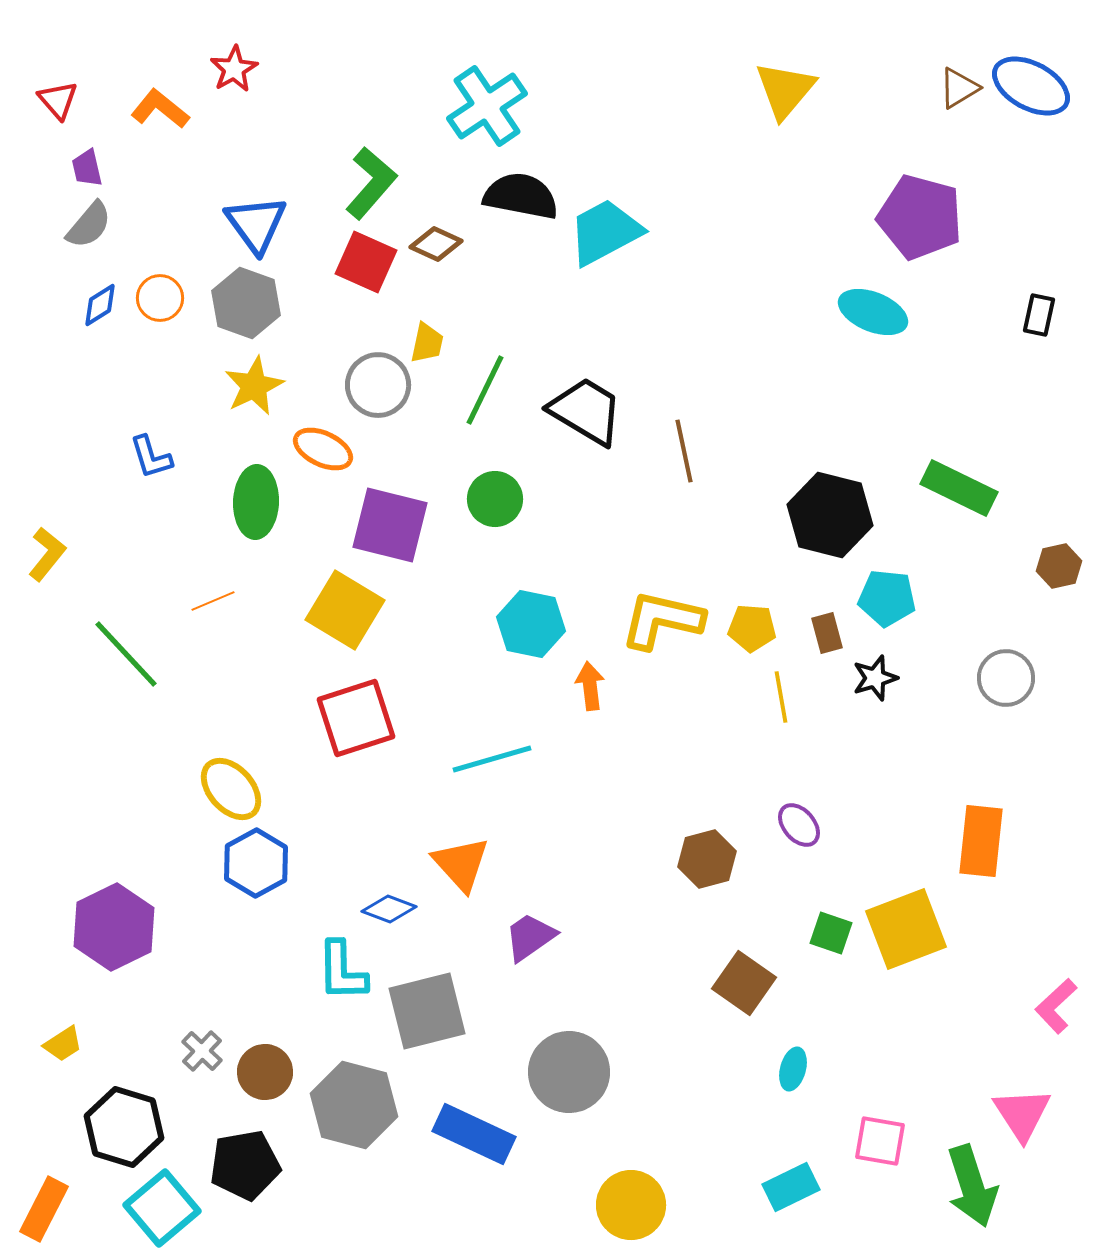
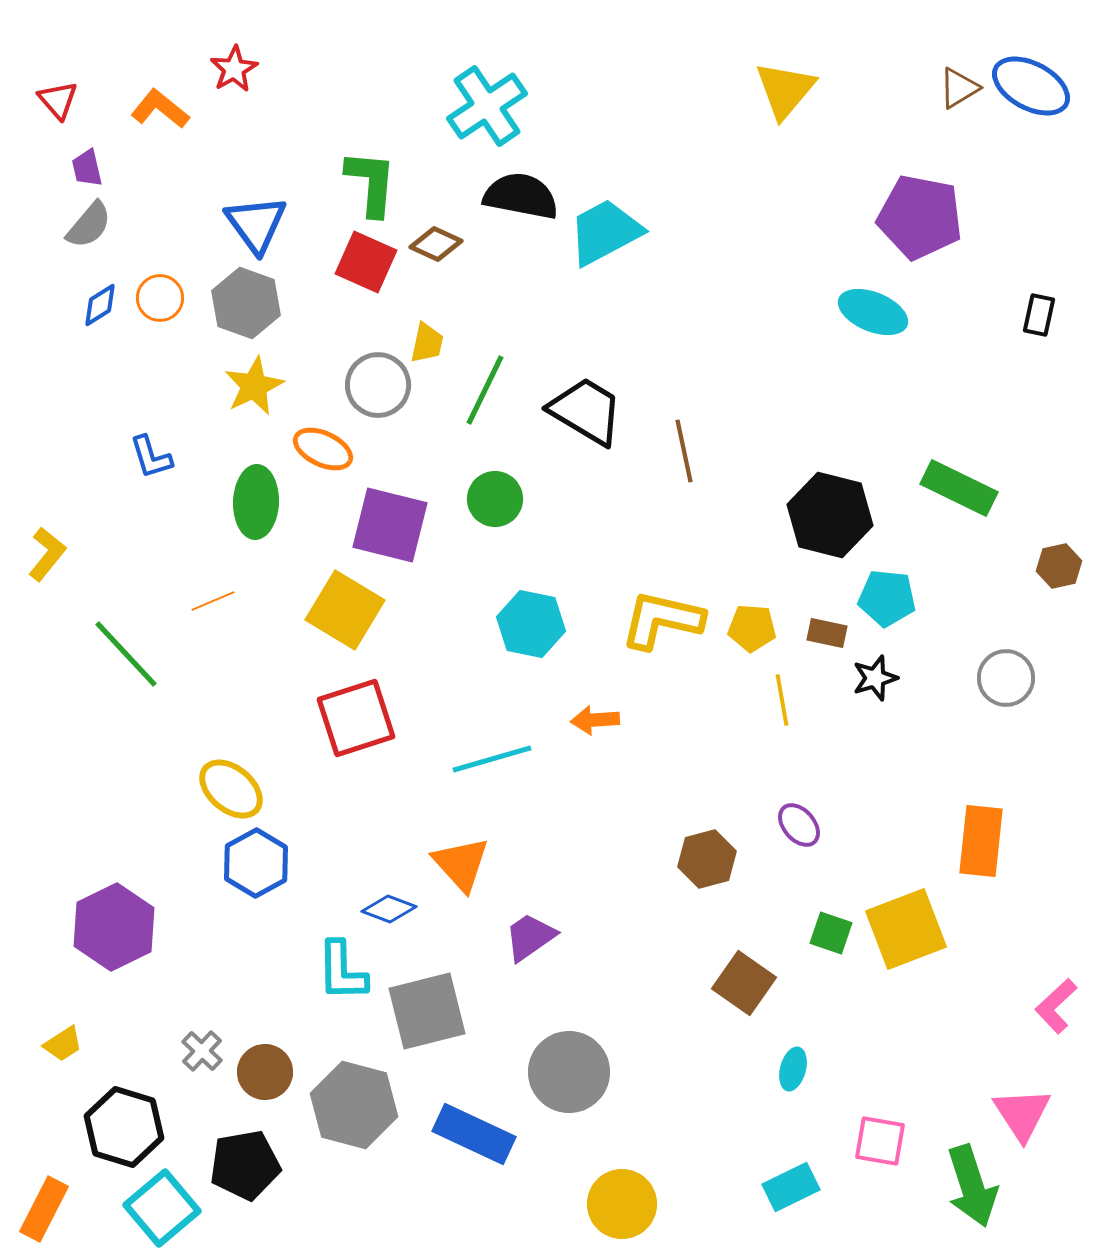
green L-shape at (371, 183): rotated 36 degrees counterclockwise
purple pentagon at (920, 217): rotated 4 degrees counterclockwise
brown rectangle at (827, 633): rotated 63 degrees counterclockwise
orange arrow at (590, 686): moved 5 px right, 34 px down; rotated 87 degrees counterclockwise
yellow line at (781, 697): moved 1 px right, 3 px down
yellow ellipse at (231, 789): rotated 8 degrees counterclockwise
yellow circle at (631, 1205): moved 9 px left, 1 px up
